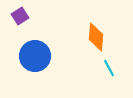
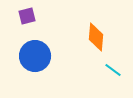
purple square: moved 7 px right; rotated 18 degrees clockwise
cyan line: moved 4 px right, 2 px down; rotated 24 degrees counterclockwise
